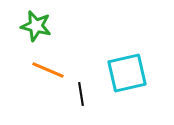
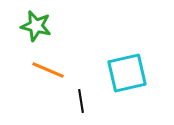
black line: moved 7 px down
